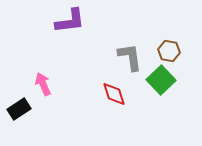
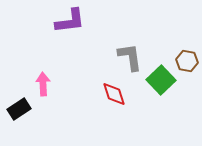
brown hexagon: moved 18 px right, 10 px down
pink arrow: rotated 20 degrees clockwise
